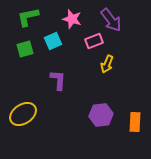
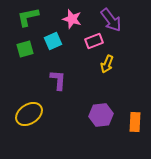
yellow ellipse: moved 6 px right
